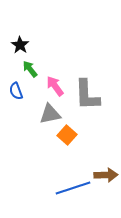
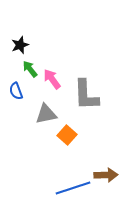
black star: rotated 18 degrees clockwise
pink arrow: moved 3 px left, 7 px up
gray L-shape: moved 1 px left
gray triangle: moved 4 px left
